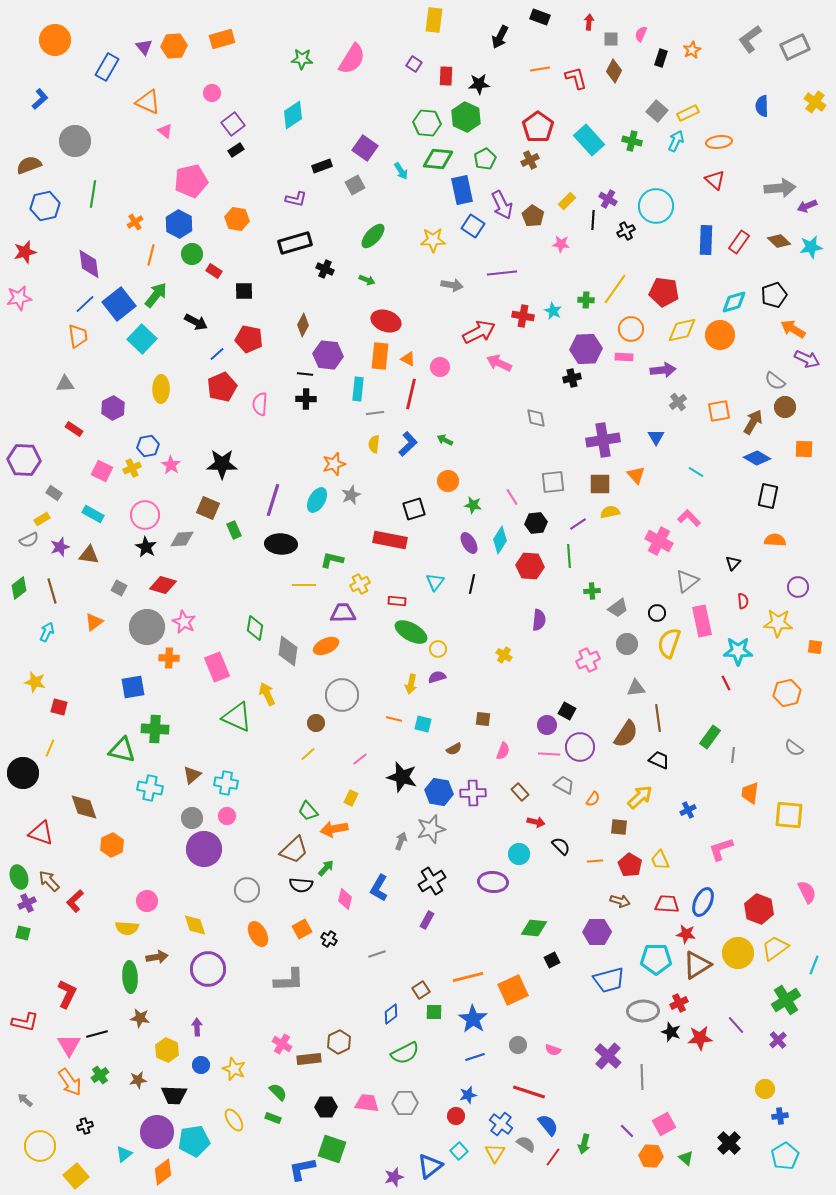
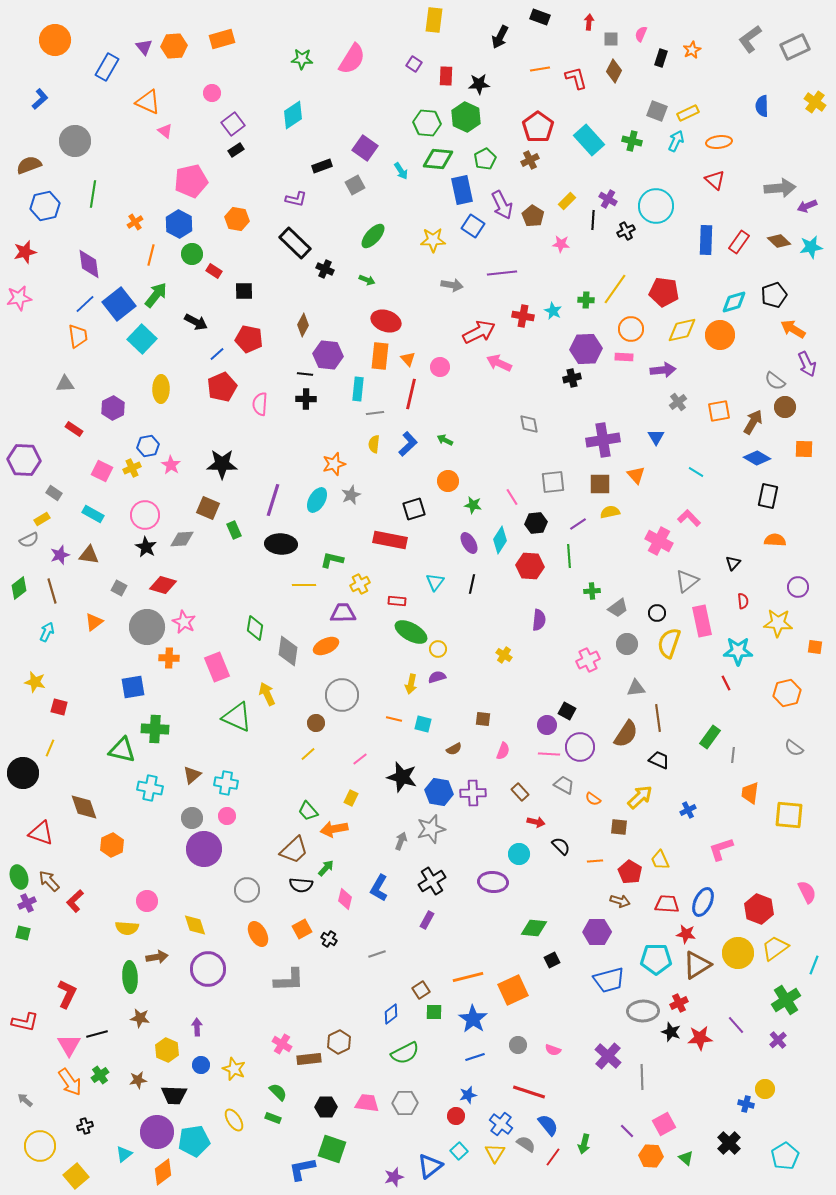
gray square at (657, 111): rotated 20 degrees counterclockwise
black rectangle at (295, 243): rotated 60 degrees clockwise
orange triangle at (408, 359): rotated 21 degrees clockwise
purple arrow at (807, 359): moved 5 px down; rotated 40 degrees clockwise
gray diamond at (536, 418): moved 7 px left, 6 px down
purple star at (60, 547): moved 8 px down
orange semicircle at (593, 799): rotated 91 degrees clockwise
red pentagon at (630, 865): moved 7 px down
blue cross at (780, 1116): moved 34 px left, 12 px up; rotated 21 degrees clockwise
